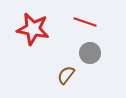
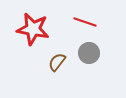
gray circle: moved 1 px left
brown semicircle: moved 9 px left, 13 px up
